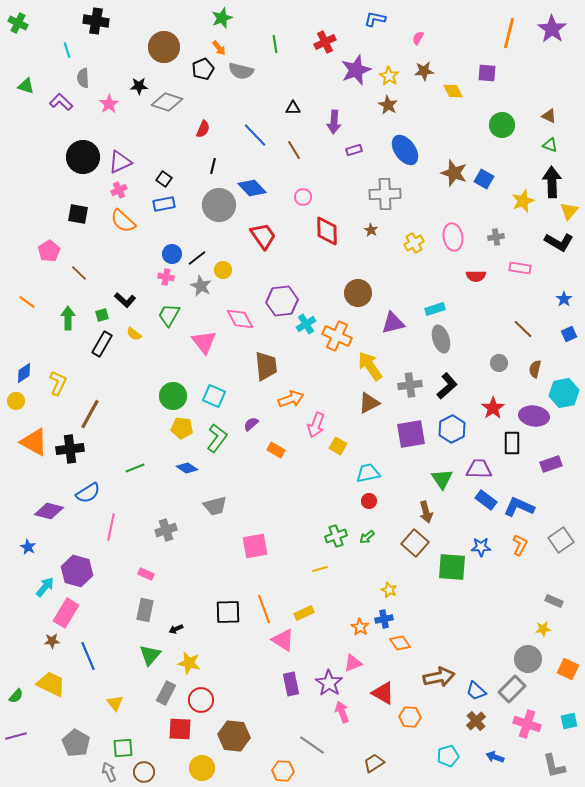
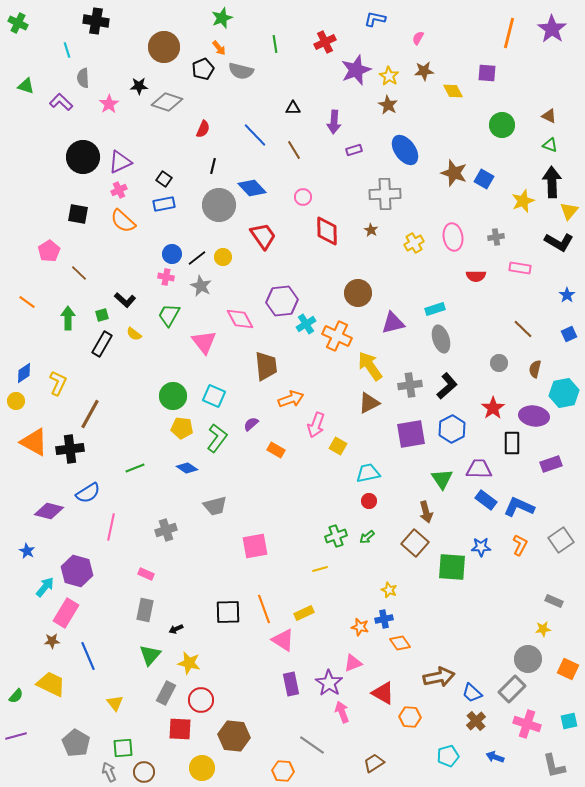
yellow circle at (223, 270): moved 13 px up
blue star at (564, 299): moved 3 px right, 4 px up
blue star at (28, 547): moved 1 px left, 4 px down
orange star at (360, 627): rotated 18 degrees counterclockwise
blue trapezoid at (476, 691): moved 4 px left, 2 px down
